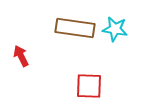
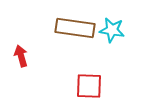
cyan star: moved 3 px left, 1 px down
red arrow: rotated 10 degrees clockwise
